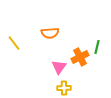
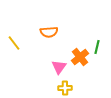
orange semicircle: moved 1 px left, 1 px up
orange cross: rotated 12 degrees counterclockwise
yellow cross: moved 1 px right
